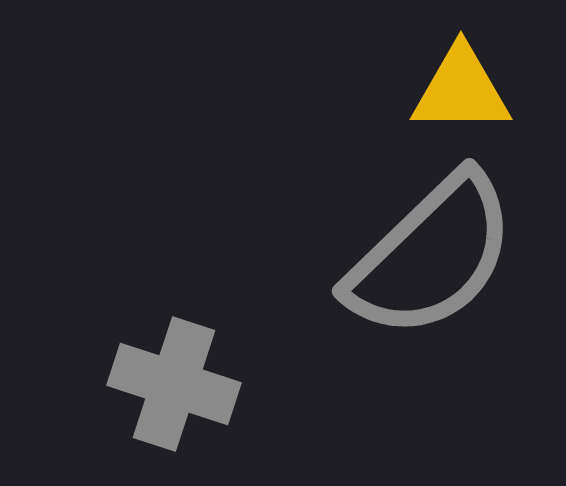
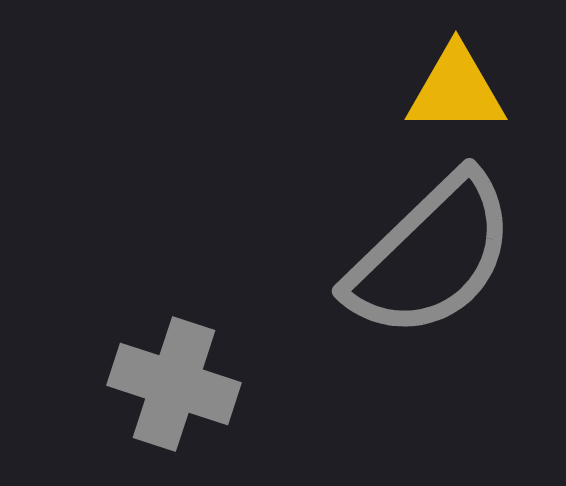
yellow triangle: moved 5 px left
